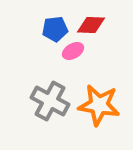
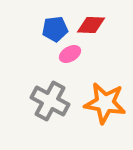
pink ellipse: moved 3 px left, 3 px down
orange star: moved 6 px right, 2 px up
